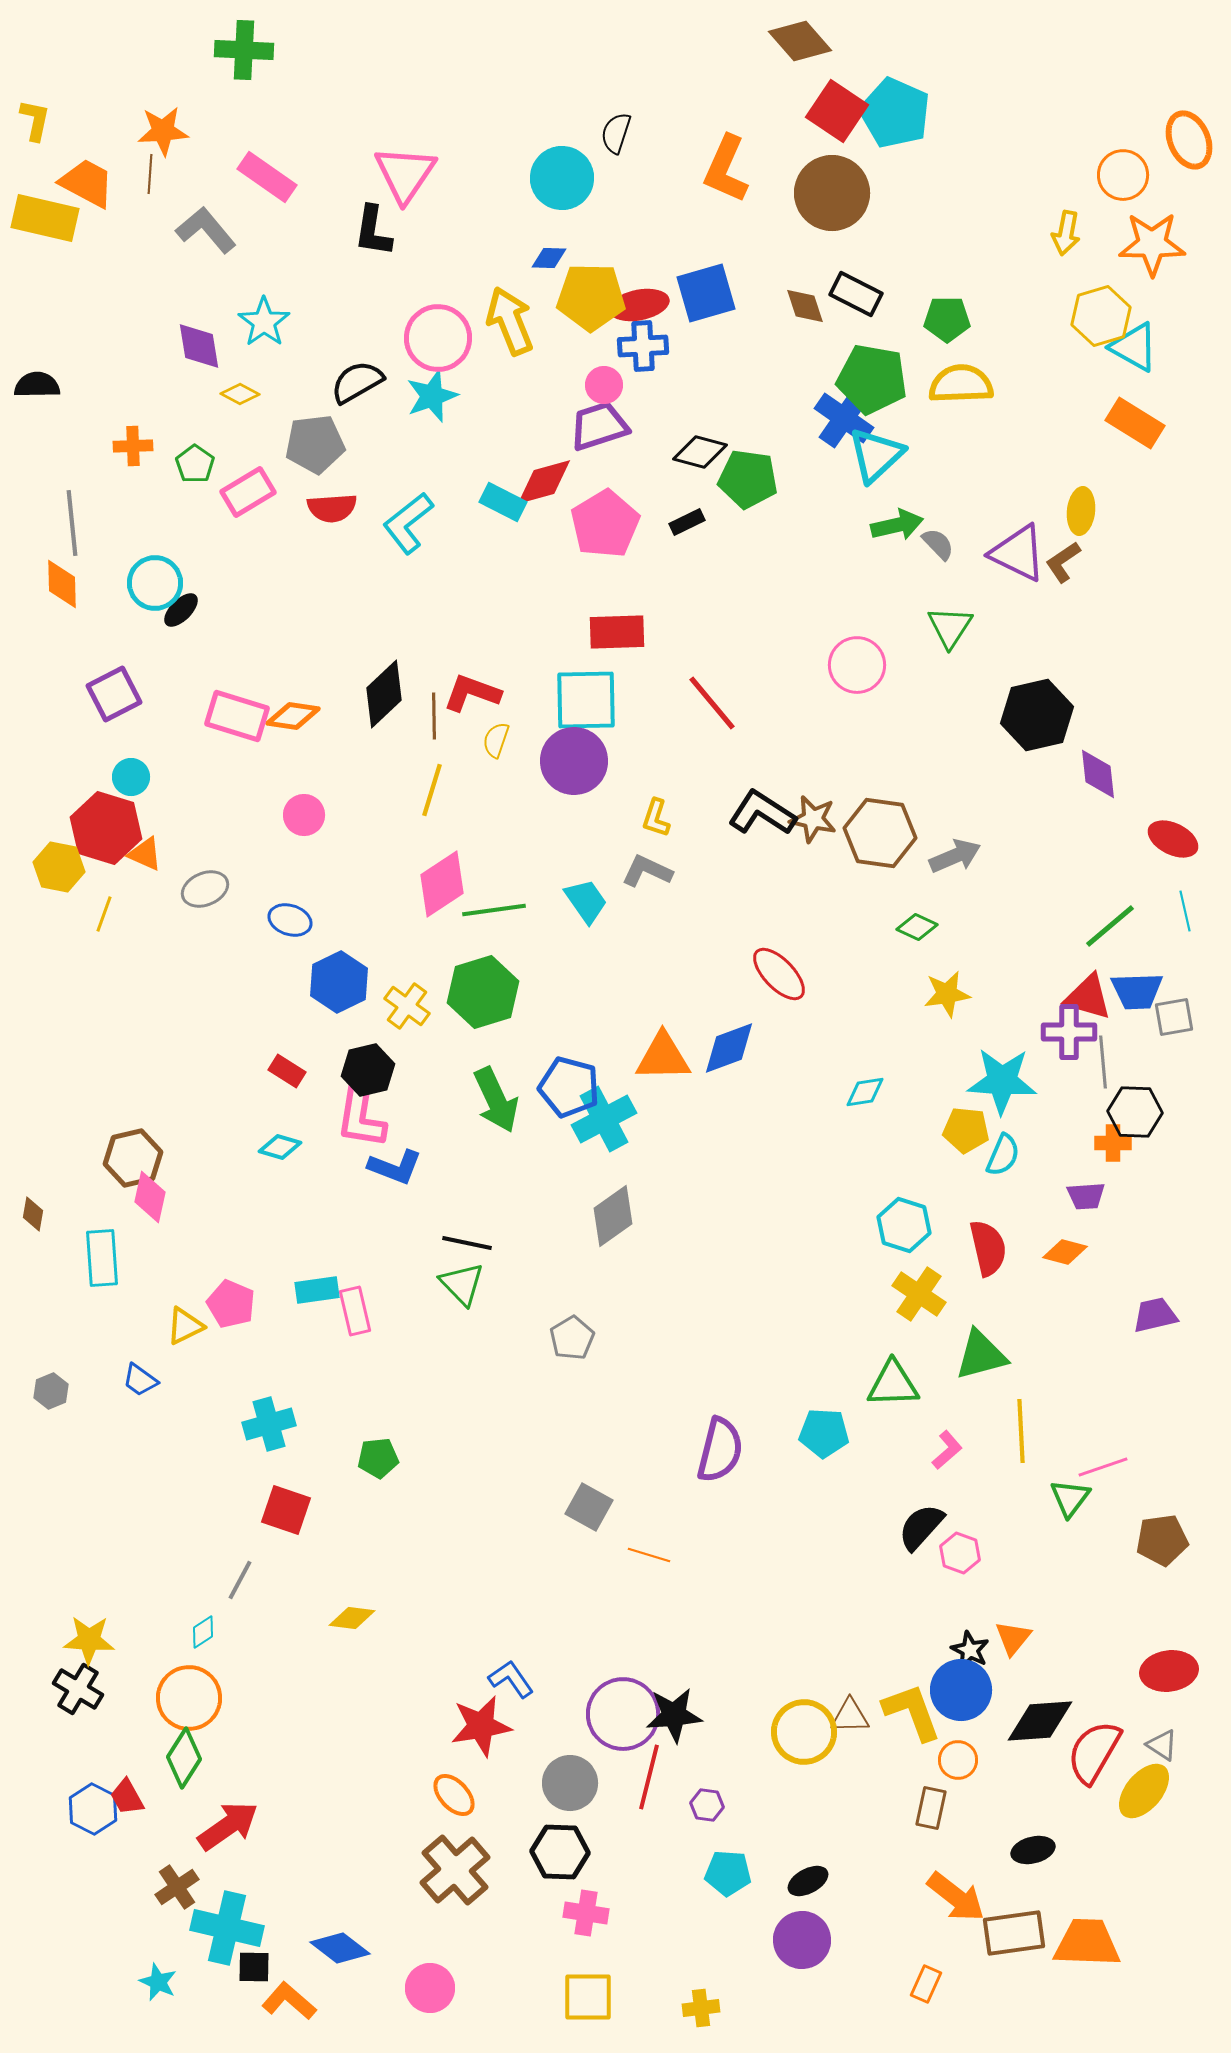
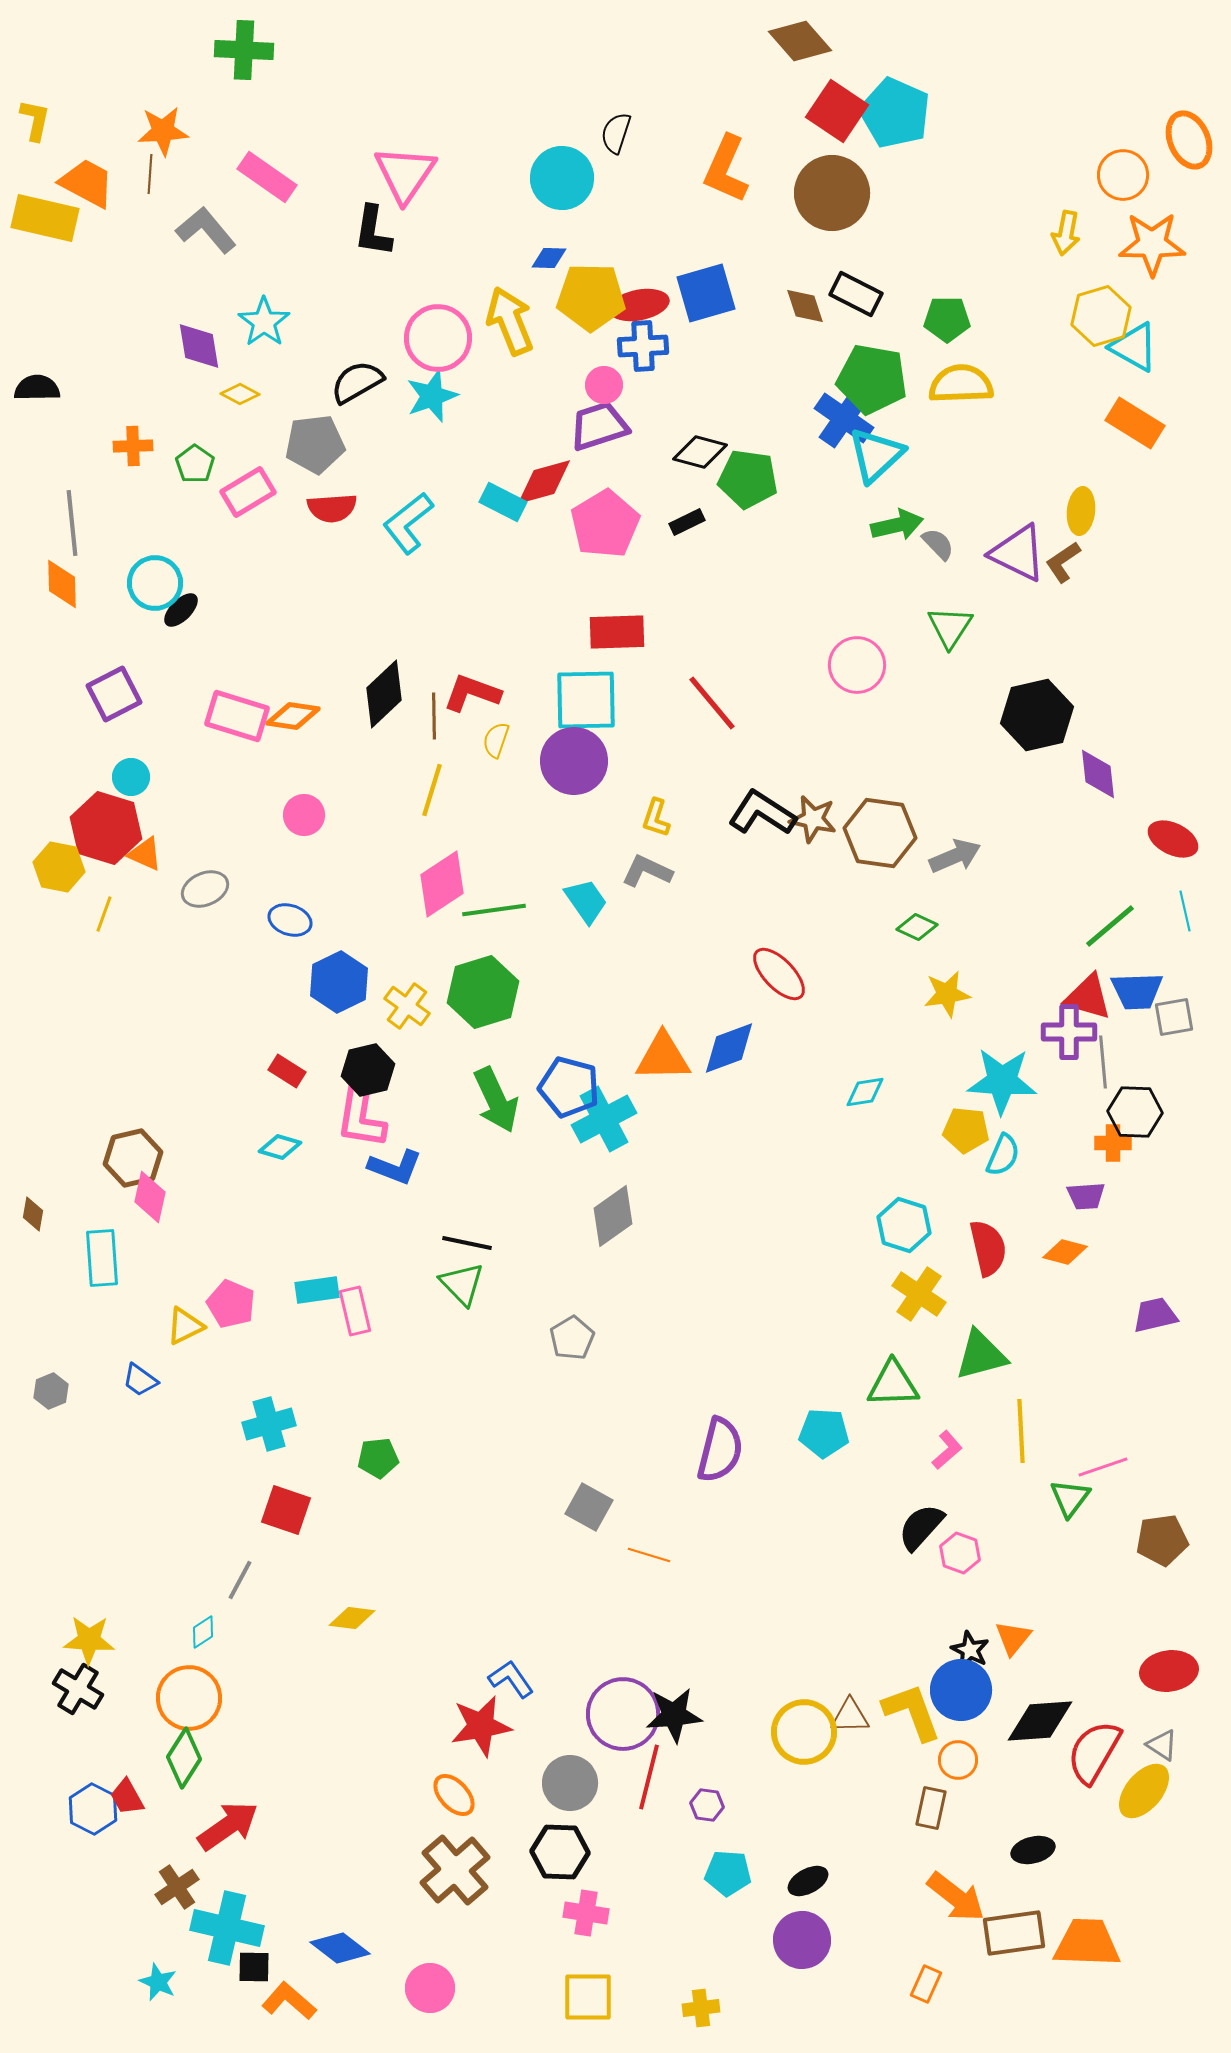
black semicircle at (37, 385): moved 3 px down
